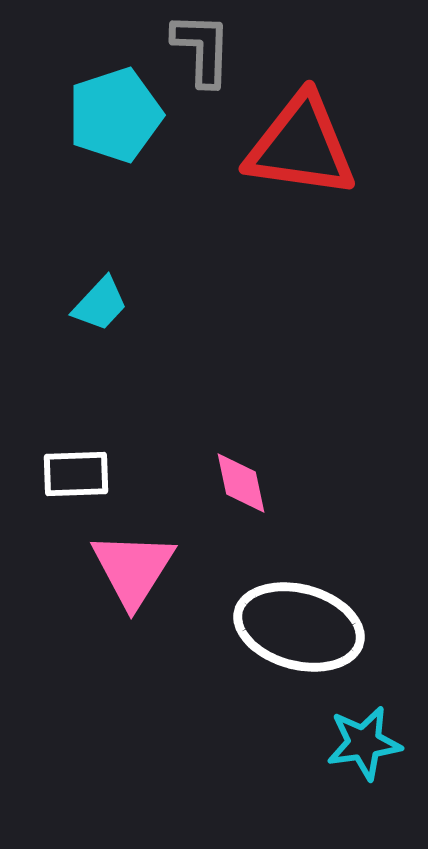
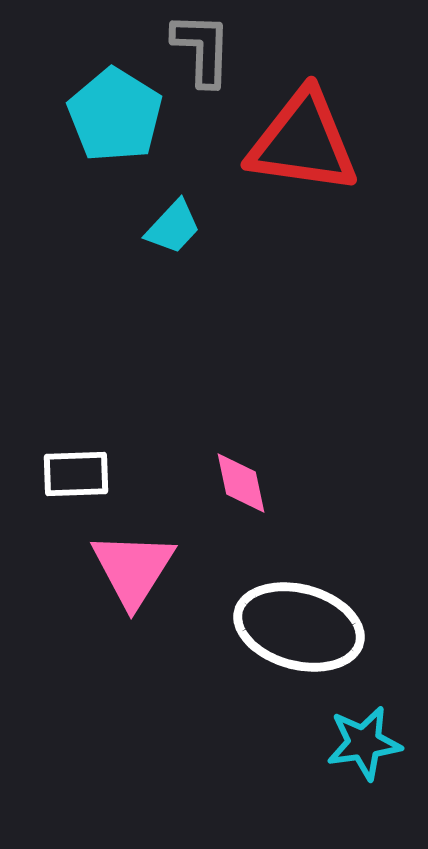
cyan pentagon: rotated 22 degrees counterclockwise
red triangle: moved 2 px right, 4 px up
cyan trapezoid: moved 73 px right, 77 px up
